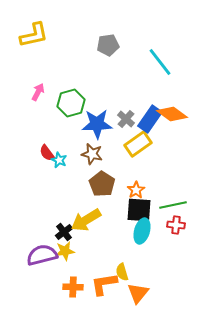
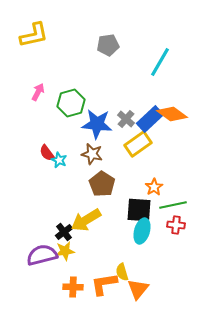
cyan line: rotated 68 degrees clockwise
blue rectangle: rotated 12 degrees clockwise
blue star: rotated 8 degrees clockwise
orange star: moved 18 px right, 3 px up
orange triangle: moved 4 px up
